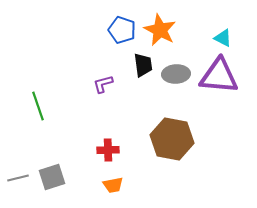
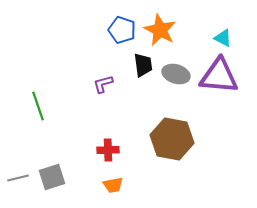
gray ellipse: rotated 20 degrees clockwise
